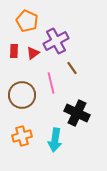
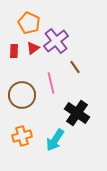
orange pentagon: moved 2 px right, 2 px down
purple cross: rotated 10 degrees counterclockwise
red triangle: moved 5 px up
brown line: moved 3 px right, 1 px up
black cross: rotated 10 degrees clockwise
cyan arrow: rotated 25 degrees clockwise
